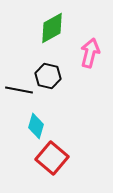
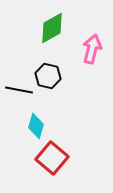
pink arrow: moved 2 px right, 4 px up
